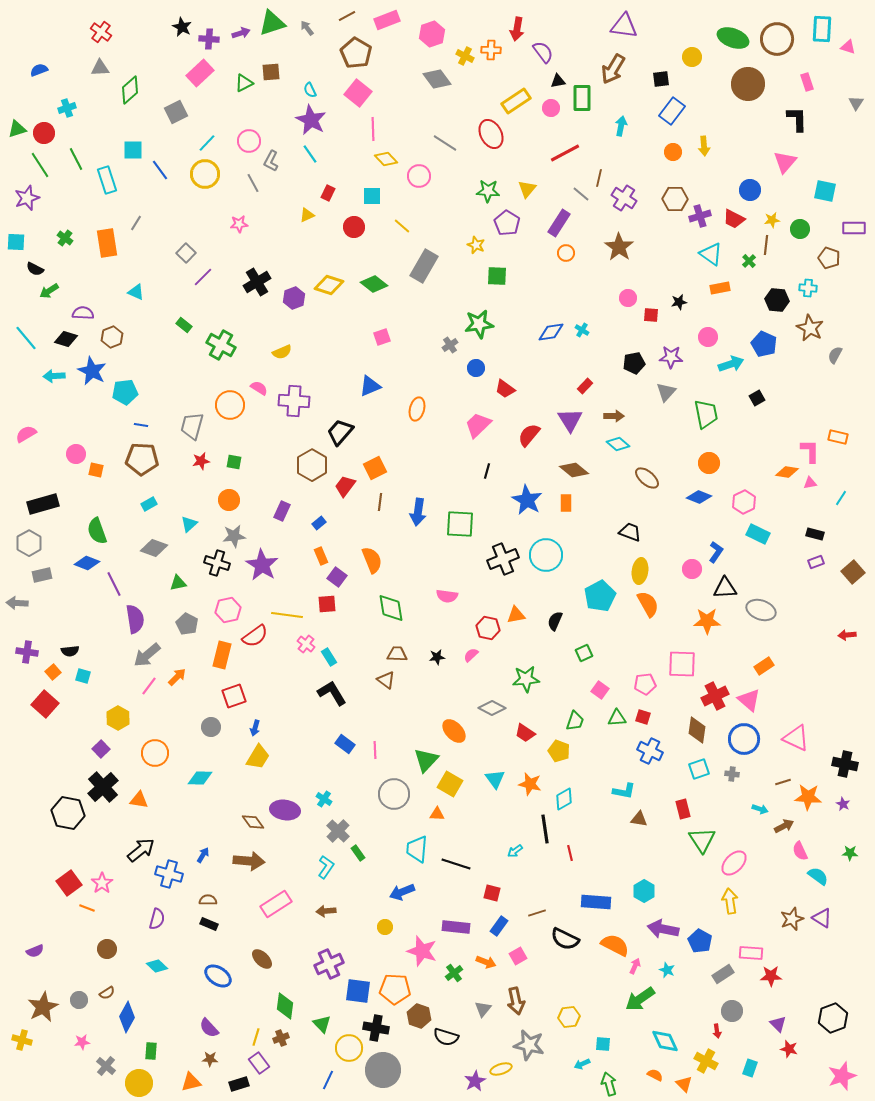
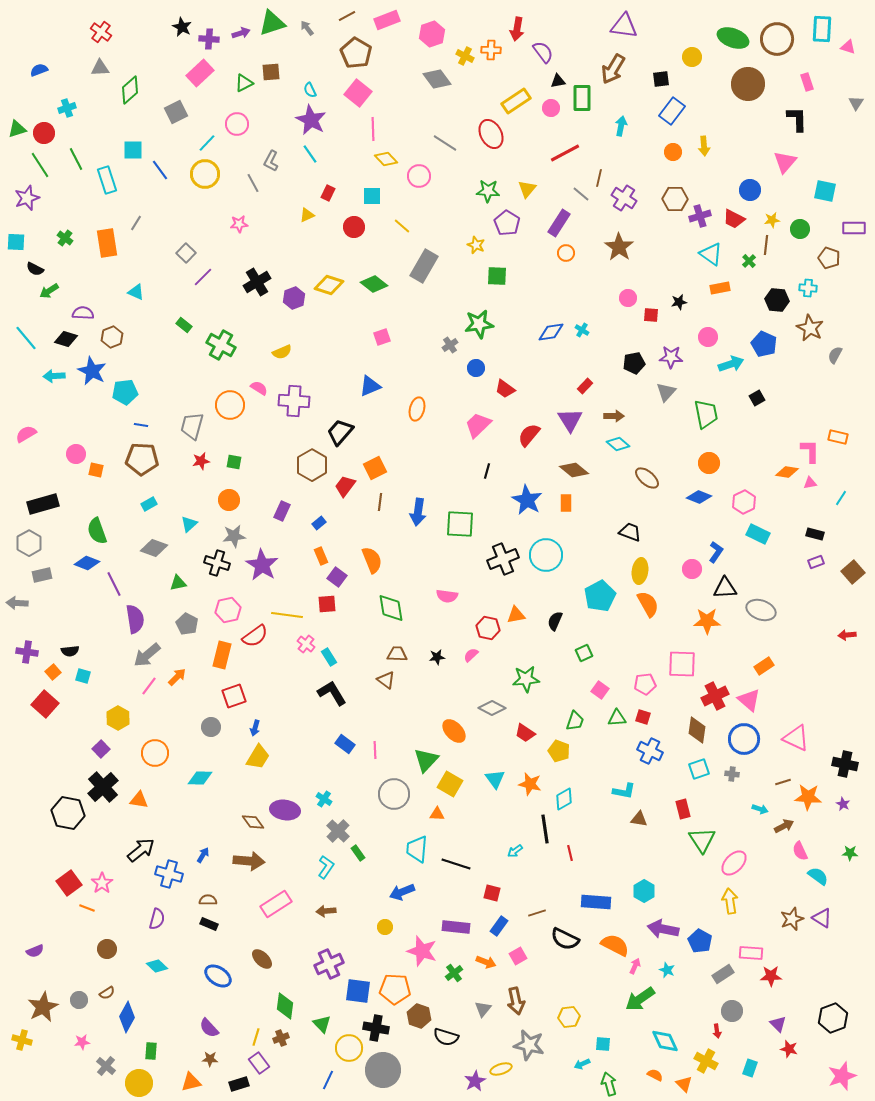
pink circle at (249, 141): moved 12 px left, 17 px up
